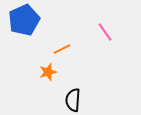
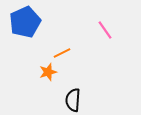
blue pentagon: moved 1 px right, 2 px down
pink line: moved 2 px up
orange line: moved 4 px down
